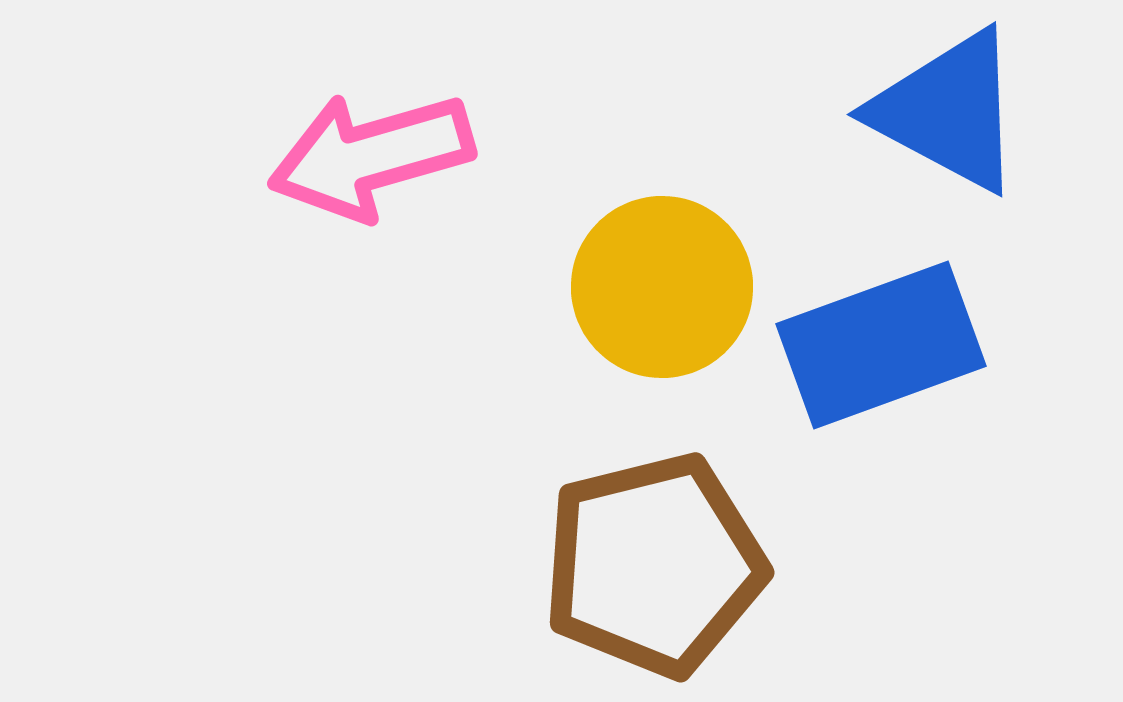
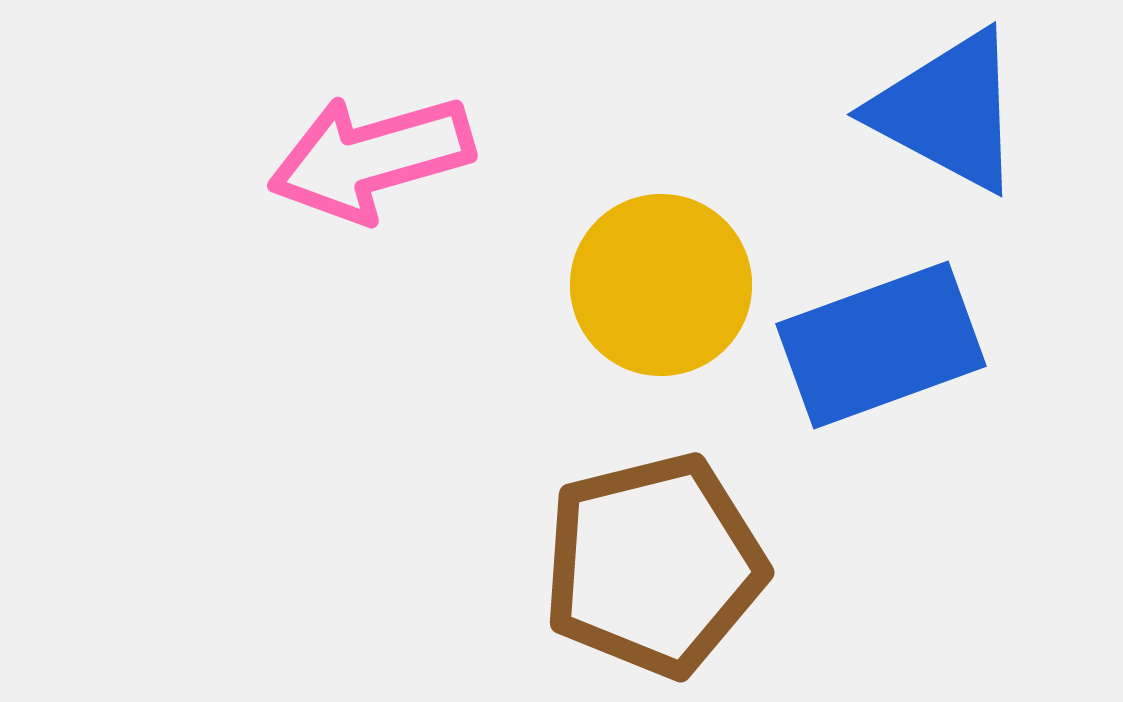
pink arrow: moved 2 px down
yellow circle: moved 1 px left, 2 px up
